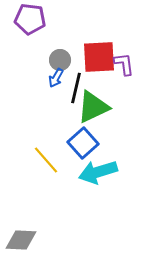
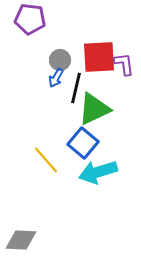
green triangle: moved 1 px right, 2 px down
blue square: rotated 8 degrees counterclockwise
